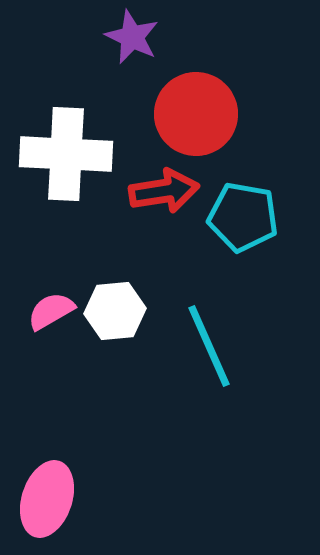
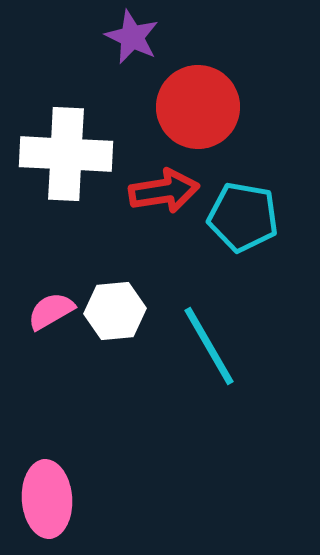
red circle: moved 2 px right, 7 px up
cyan line: rotated 6 degrees counterclockwise
pink ellipse: rotated 22 degrees counterclockwise
